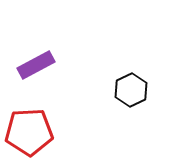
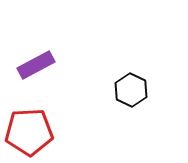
black hexagon: rotated 8 degrees counterclockwise
